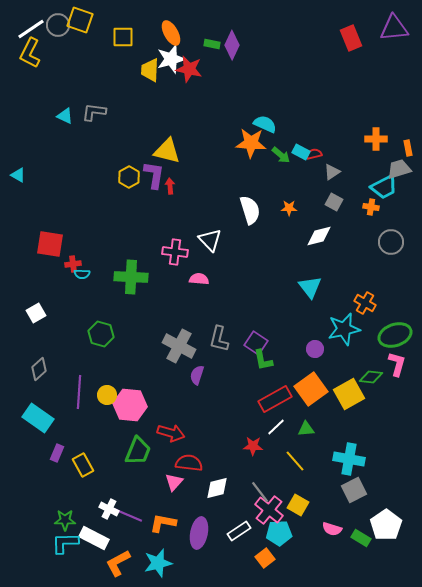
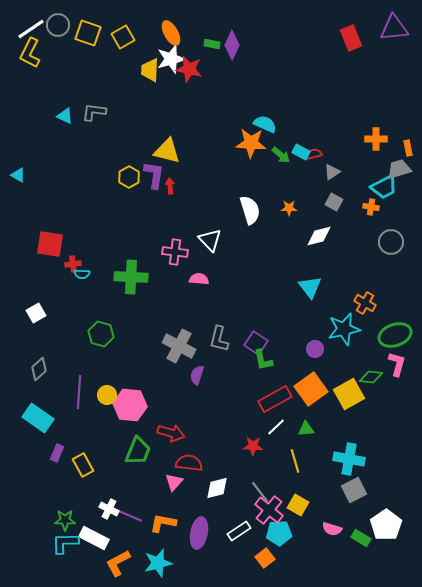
yellow square at (80, 20): moved 8 px right, 13 px down
yellow square at (123, 37): rotated 30 degrees counterclockwise
yellow line at (295, 461): rotated 25 degrees clockwise
